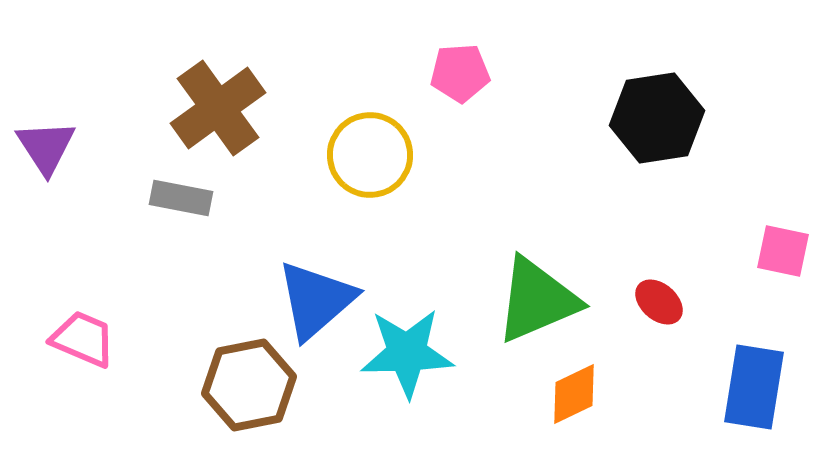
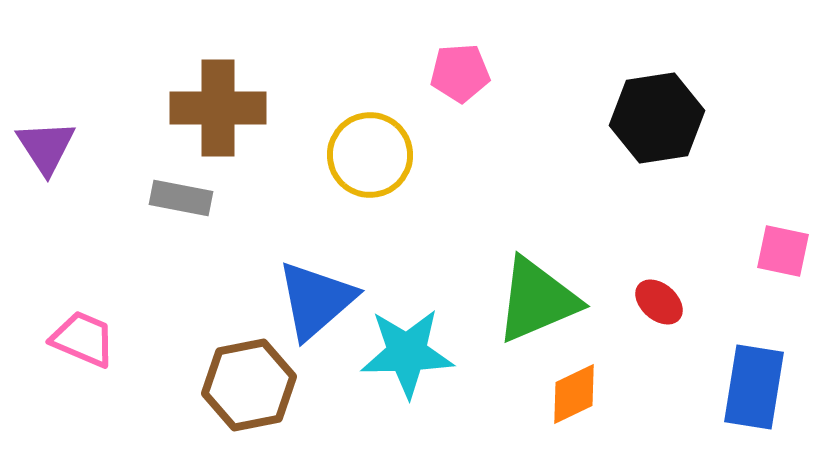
brown cross: rotated 36 degrees clockwise
